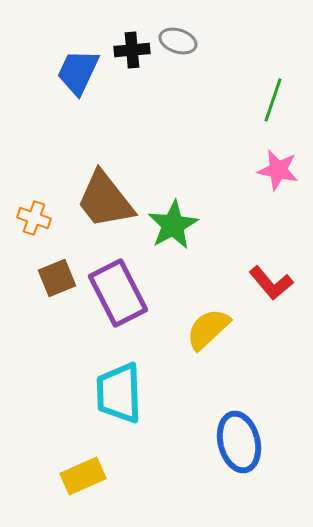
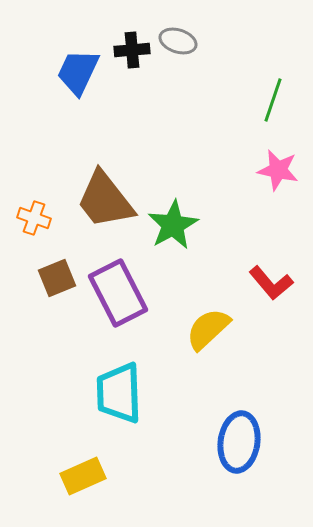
blue ellipse: rotated 22 degrees clockwise
